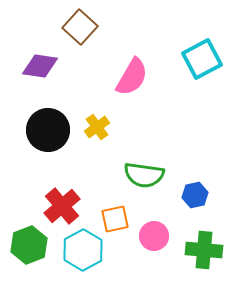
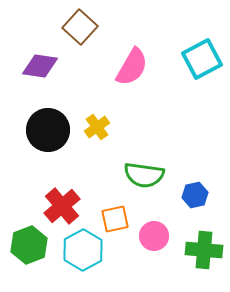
pink semicircle: moved 10 px up
